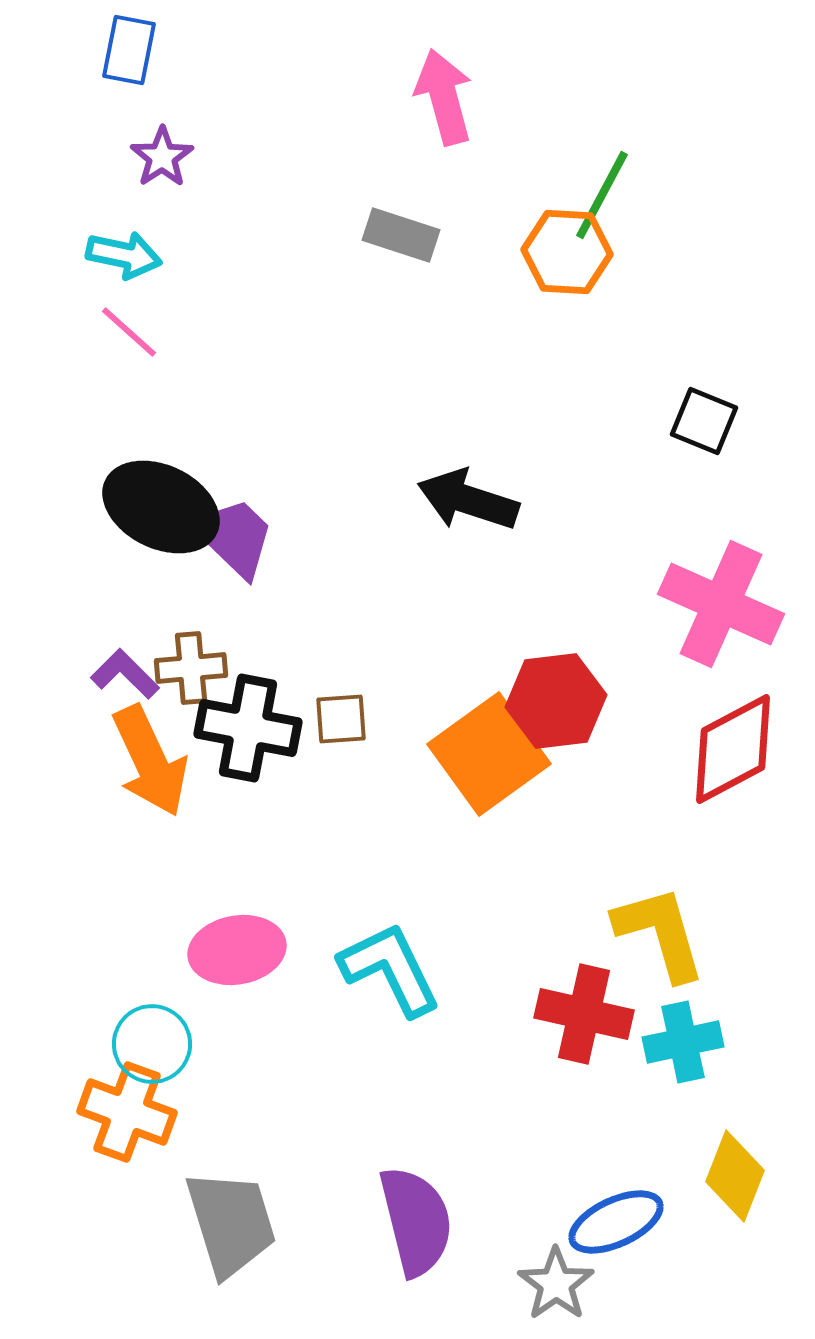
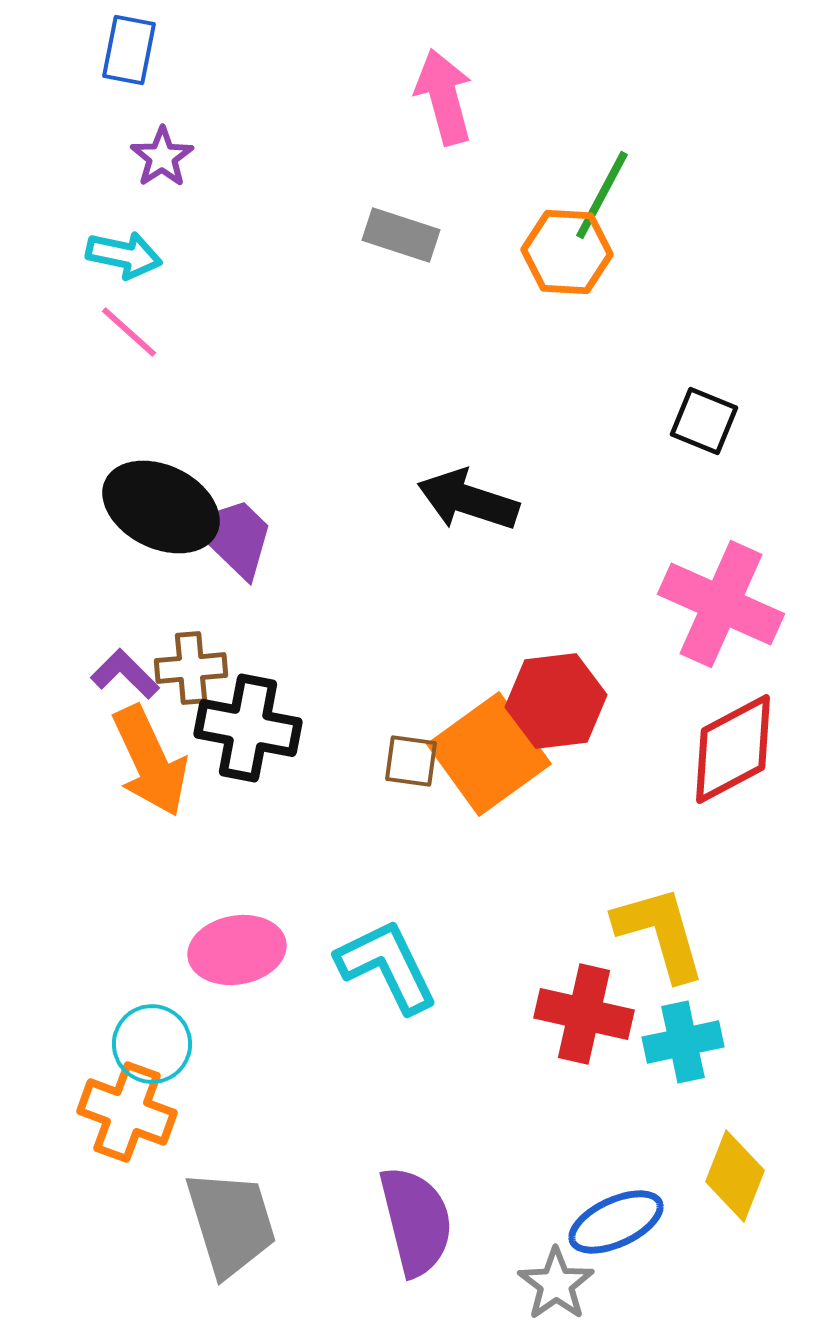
brown square: moved 70 px right, 42 px down; rotated 12 degrees clockwise
cyan L-shape: moved 3 px left, 3 px up
